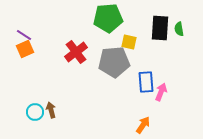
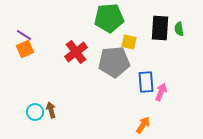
green pentagon: moved 1 px right
